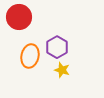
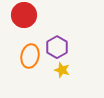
red circle: moved 5 px right, 2 px up
